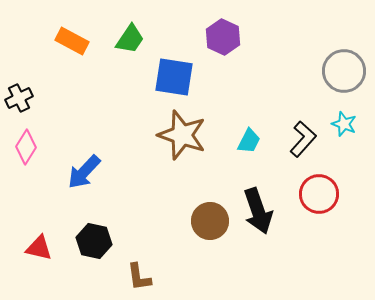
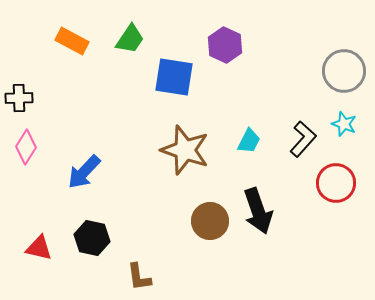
purple hexagon: moved 2 px right, 8 px down
black cross: rotated 24 degrees clockwise
brown star: moved 3 px right, 15 px down
red circle: moved 17 px right, 11 px up
black hexagon: moved 2 px left, 3 px up
